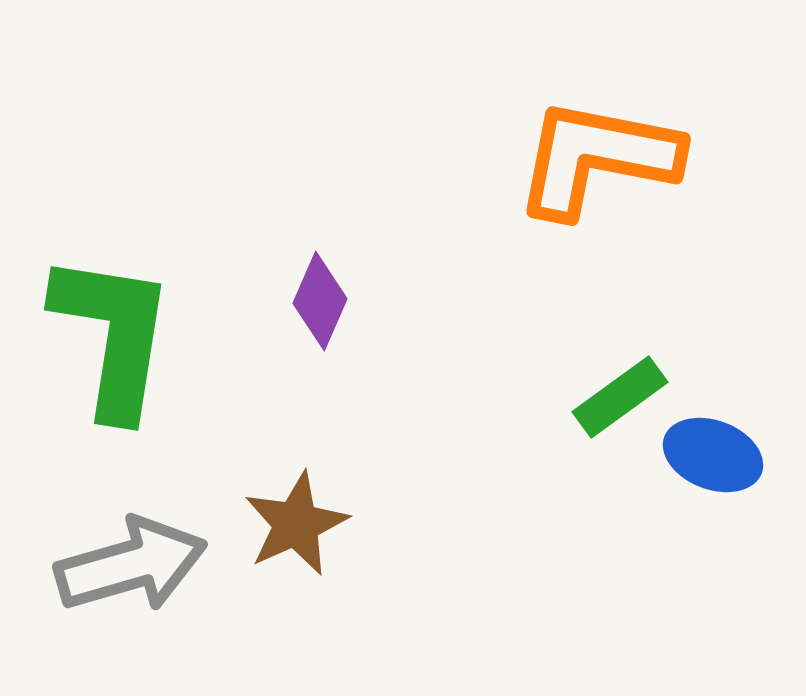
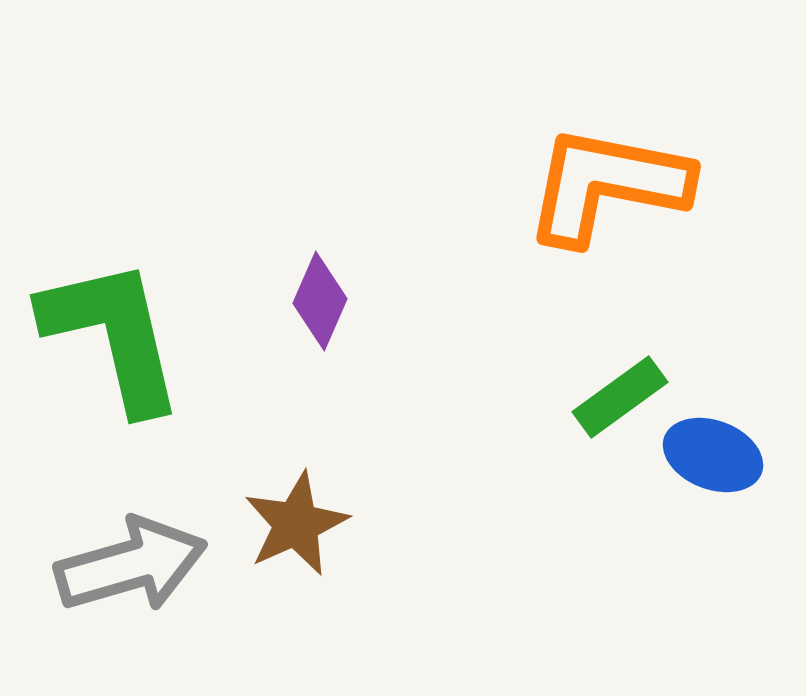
orange L-shape: moved 10 px right, 27 px down
green L-shape: rotated 22 degrees counterclockwise
